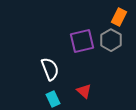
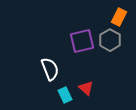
gray hexagon: moved 1 px left
red triangle: moved 2 px right, 3 px up
cyan rectangle: moved 12 px right, 4 px up
